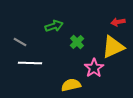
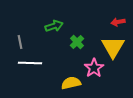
gray line: rotated 48 degrees clockwise
yellow triangle: rotated 35 degrees counterclockwise
yellow semicircle: moved 2 px up
